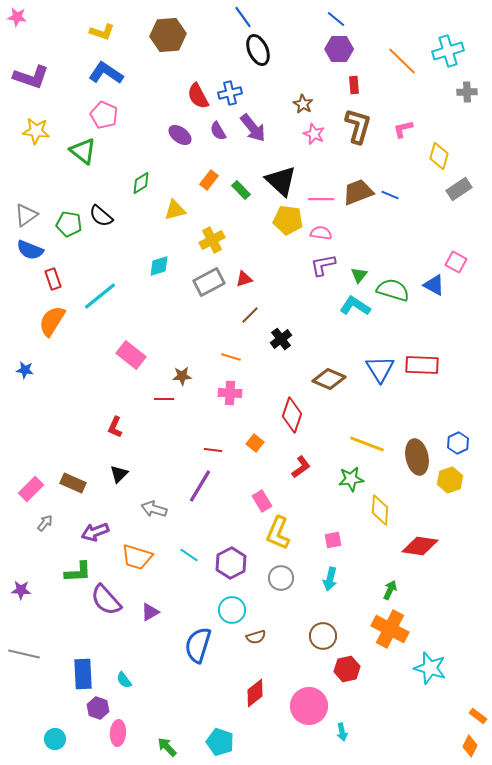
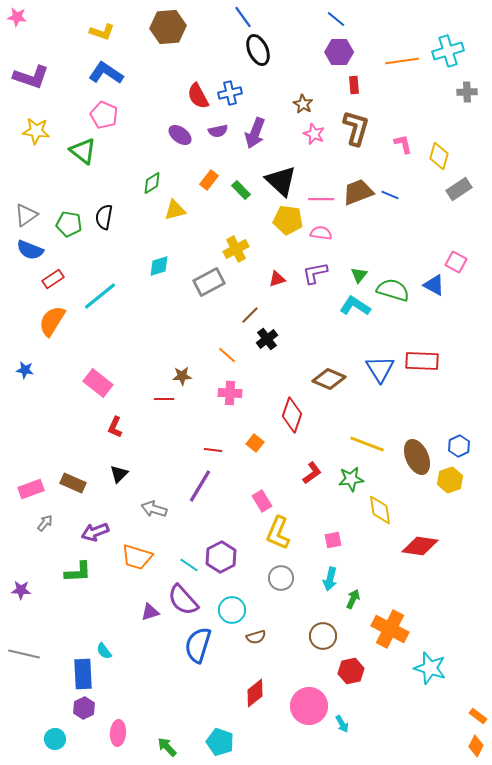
brown hexagon at (168, 35): moved 8 px up
purple hexagon at (339, 49): moved 3 px down
orange line at (402, 61): rotated 52 degrees counterclockwise
brown L-shape at (358, 126): moved 2 px left, 2 px down
purple arrow at (253, 128): moved 2 px right, 5 px down; rotated 60 degrees clockwise
pink L-shape at (403, 129): moved 15 px down; rotated 90 degrees clockwise
purple semicircle at (218, 131): rotated 72 degrees counterclockwise
green diamond at (141, 183): moved 11 px right
black semicircle at (101, 216): moved 3 px right, 1 px down; rotated 60 degrees clockwise
yellow cross at (212, 240): moved 24 px right, 9 px down
purple L-shape at (323, 265): moved 8 px left, 8 px down
red rectangle at (53, 279): rotated 75 degrees clockwise
red triangle at (244, 279): moved 33 px right
black cross at (281, 339): moved 14 px left
pink rectangle at (131, 355): moved 33 px left, 28 px down
orange line at (231, 357): moved 4 px left, 2 px up; rotated 24 degrees clockwise
red rectangle at (422, 365): moved 4 px up
blue hexagon at (458, 443): moved 1 px right, 3 px down
brown ellipse at (417, 457): rotated 12 degrees counterclockwise
red L-shape at (301, 467): moved 11 px right, 6 px down
pink rectangle at (31, 489): rotated 25 degrees clockwise
yellow diamond at (380, 510): rotated 12 degrees counterclockwise
cyan line at (189, 555): moved 10 px down
purple hexagon at (231, 563): moved 10 px left, 6 px up
green arrow at (390, 590): moved 37 px left, 9 px down
purple semicircle at (106, 600): moved 77 px right
purple triangle at (150, 612): rotated 12 degrees clockwise
red hexagon at (347, 669): moved 4 px right, 2 px down
cyan semicircle at (124, 680): moved 20 px left, 29 px up
purple hexagon at (98, 708): moved 14 px left; rotated 15 degrees clockwise
cyan arrow at (342, 732): moved 8 px up; rotated 18 degrees counterclockwise
orange diamond at (470, 746): moved 6 px right
